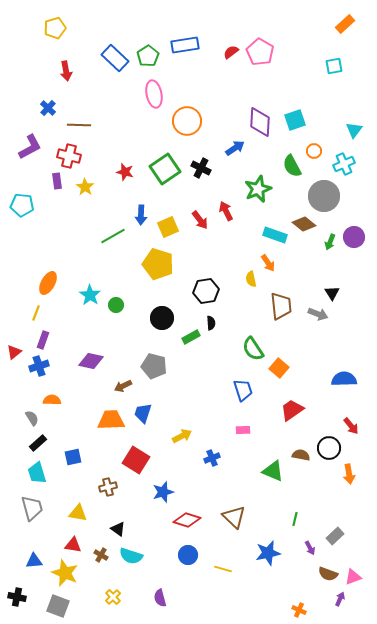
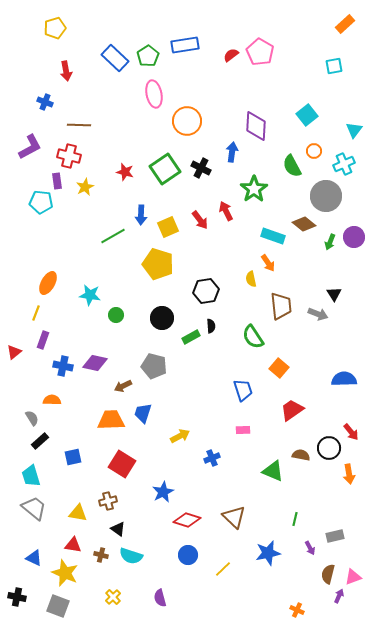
red semicircle at (231, 52): moved 3 px down
blue cross at (48, 108): moved 3 px left, 6 px up; rotated 21 degrees counterclockwise
cyan square at (295, 120): moved 12 px right, 5 px up; rotated 20 degrees counterclockwise
purple diamond at (260, 122): moved 4 px left, 4 px down
blue arrow at (235, 148): moved 3 px left, 4 px down; rotated 48 degrees counterclockwise
yellow star at (85, 187): rotated 12 degrees clockwise
green star at (258, 189): moved 4 px left; rotated 12 degrees counterclockwise
gray circle at (324, 196): moved 2 px right
cyan pentagon at (22, 205): moved 19 px right, 3 px up
cyan rectangle at (275, 235): moved 2 px left, 1 px down
black triangle at (332, 293): moved 2 px right, 1 px down
cyan star at (90, 295): rotated 25 degrees counterclockwise
green circle at (116, 305): moved 10 px down
black semicircle at (211, 323): moved 3 px down
green semicircle at (253, 349): moved 12 px up
purple diamond at (91, 361): moved 4 px right, 2 px down
blue cross at (39, 366): moved 24 px right; rotated 30 degrees clockwise
red arrow at (351, 426): moved 6 px down
yellow arrow at (182, 436): moved 2 px left
black rectangle at (38, 443): moved 2 px right, 2 px up
red square at (136, 460): moved 14 px left, 4 px down
cyan trapezoid at (37, 473): moved 6 px left, 3 px down
brown cross at (108, 487): moved 14 px down
blue star at (163, 492): rotated 10 degrees counterclockwise
gray trapezoid at (32, 508): moved 2 px right; rotated 36 degrees counterclockwise
gray rectangle at (335, 536): rotated 30 degrees clockwise
brown cross at (101, 555): rotated 16 degrees counterclockwise
blue triangle at (34, 561): moved 3 px up; rotated 30 degrees clockwise
yellow line at (223, 569): rotated 60 degrees counterclockwise
brown semicircle at (328, 574): rotated 84 degrees clockwise
purple arrow at (340, 599): moved 1 px left, 3 px up
orange cross at (299, 610): moved 2 px left
